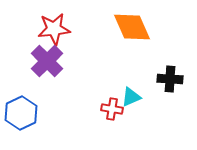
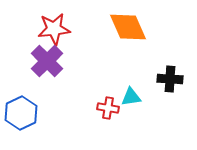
orange diamond: moved 4 px left
cyan triangle: rotated 15 degrees clockwise
red cross: moved 4 px left, 1 px up
